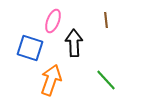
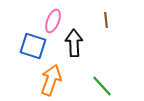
blue square: moved 3 px right, 2 px up
green line: moved 4 px left, 6 px down
